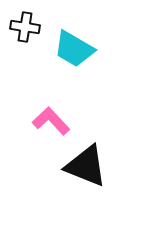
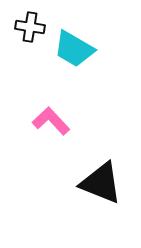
black cross: moved 5 px right
black triangle: moved 15 px right, 17 px down
